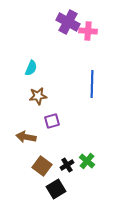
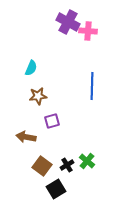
blue line: moved 2 px down
